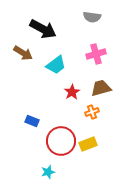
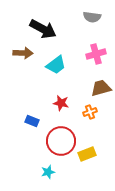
brown arrow: rotated 30 degrees counterclockwise
red star: moved 11 px left, 11 px down; rotated 28 degrees counterclockwise
orange cross: moved 2 px left
yellow rectangle: moved 1 px left, 10 px down
